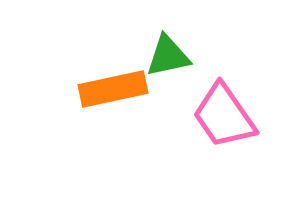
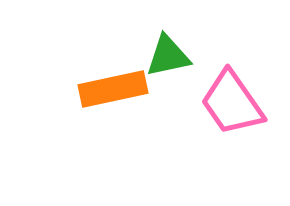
pink trapezoid: moved 8 px right, 13 px up
